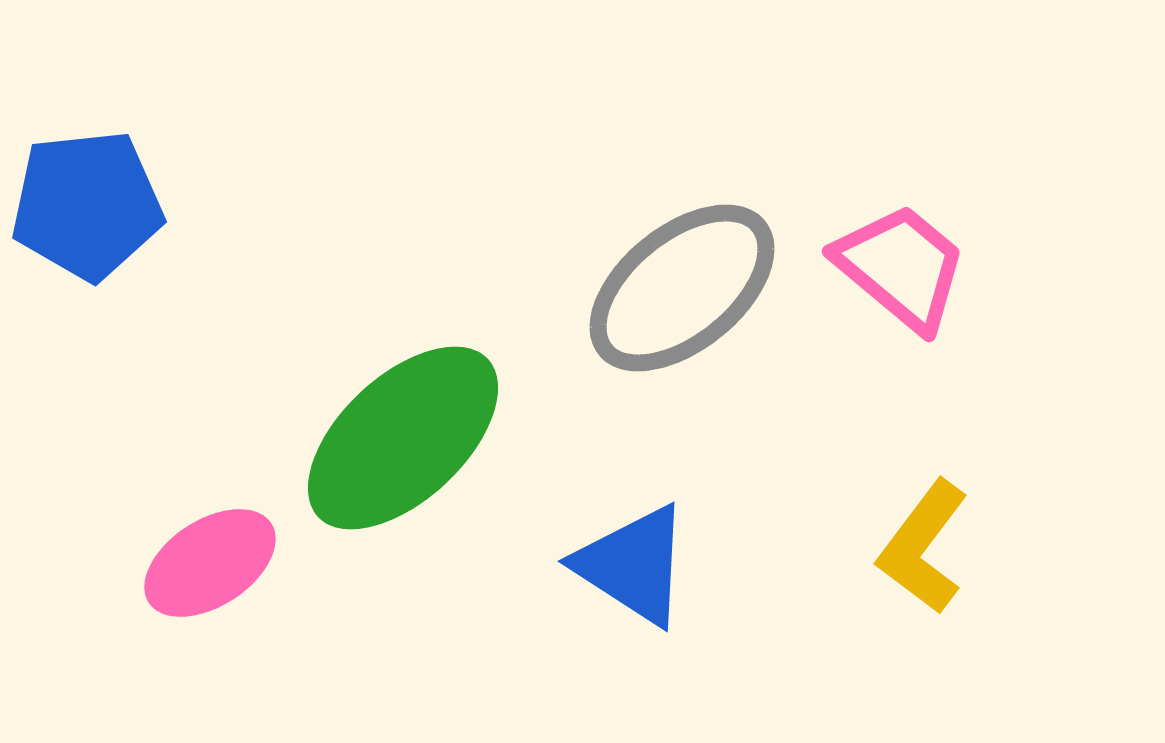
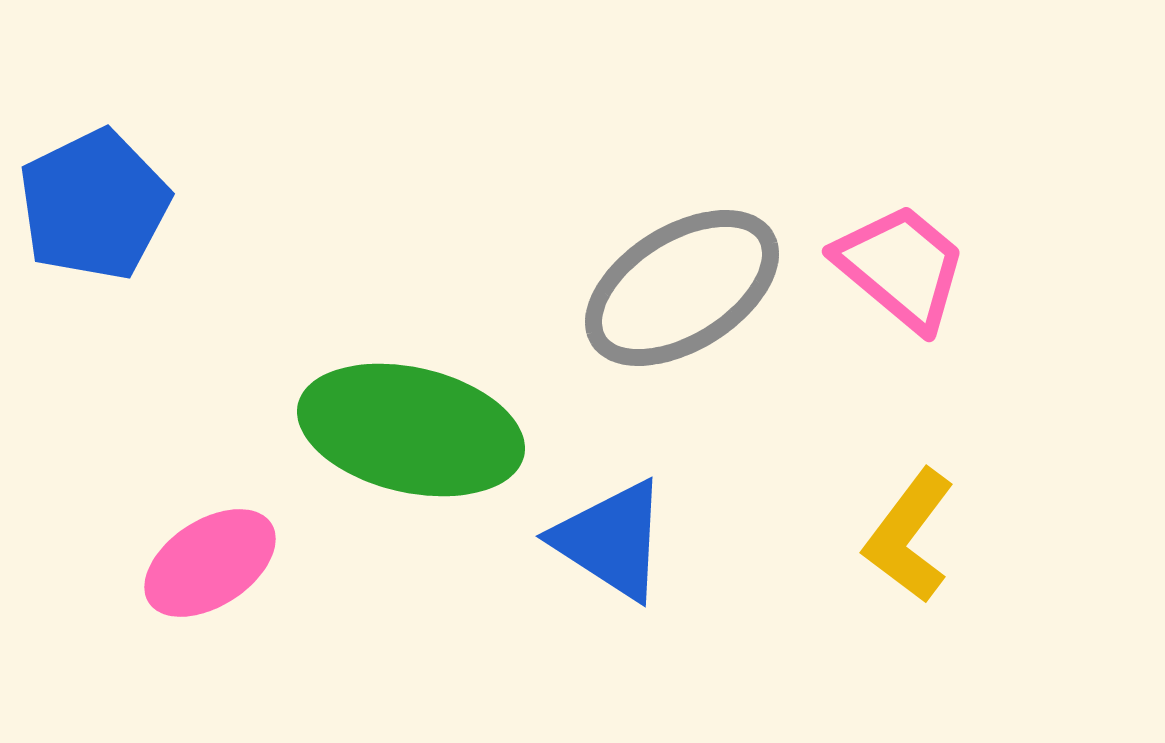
blue pentagon: moved 7 px right; rotated 20 degrees counterclockwise
gray ellipse: rotated 7 degrees clockwise
green ellipse: moved 8 px right, 8 px up; rotated 56 degrees clockwise
yellow L-shape: moved 14 px left, 11 px up
blue triangle: moved 22 px left, 25 px up
